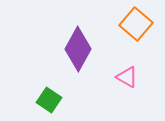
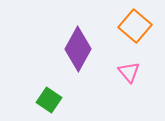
orange square: moved 1 px left, 2 px down
pink triangle: moved 2 px right, 5 px up; rotated 20 degrees clockwise
